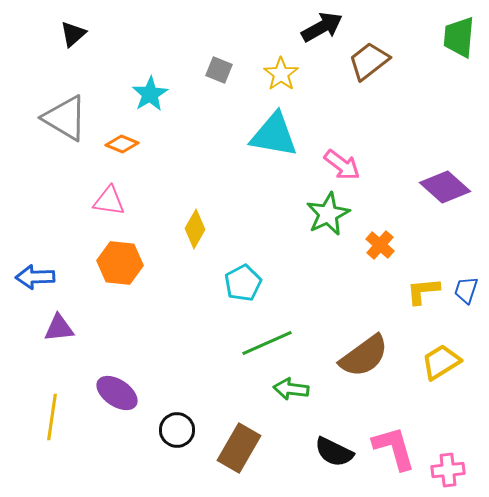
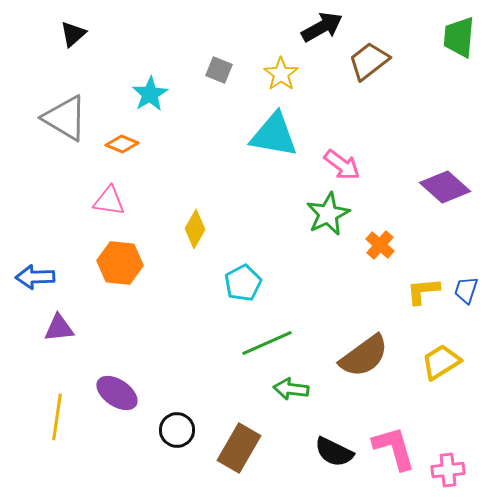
yellow line: moved 5 px right
